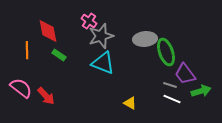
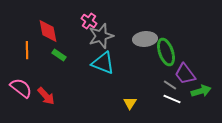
gray line: rotated 16 degrees clockwise
yellow triangle: rotated 32 degrees clockwise
